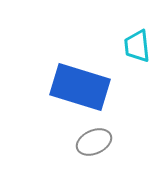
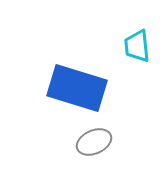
blue rectangle: moved 3 px left, 1 px down
